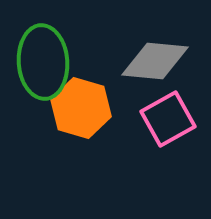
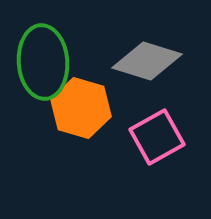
gray diamond: moved 8 px left; rotated 12 degrees clockwise
pink square: moved 11 px left, 18 px down
